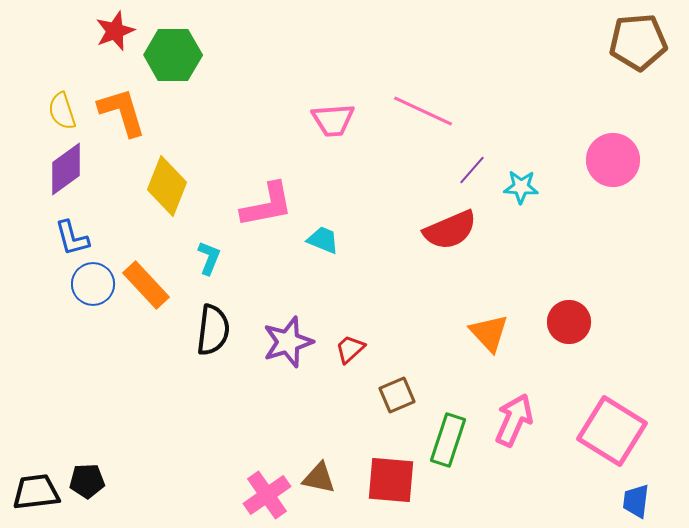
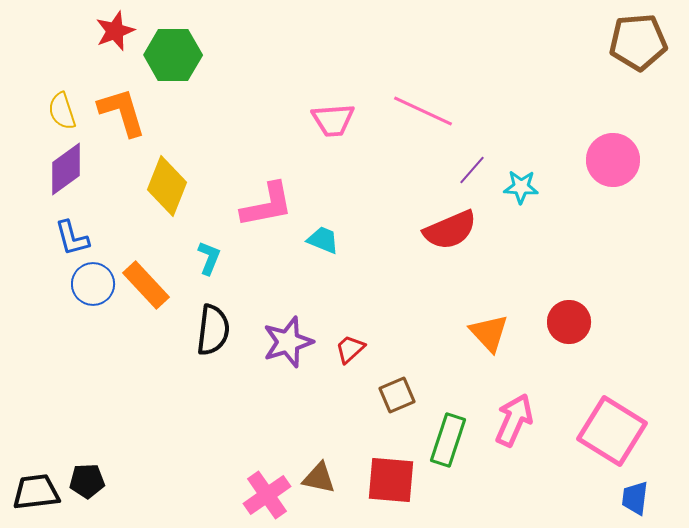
blue trapezoid: moved 1 px left, 3 px up
